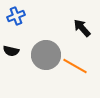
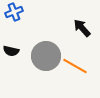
blue cross: moved 2 px left, 4 px up
gray circle: moved 1 px down
